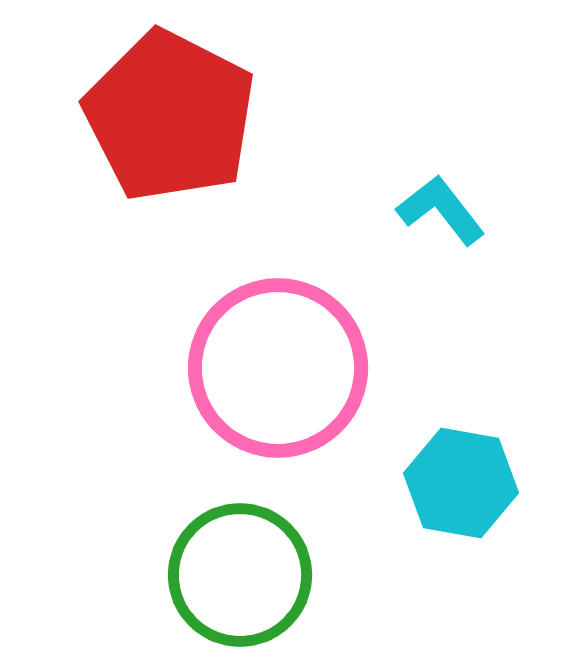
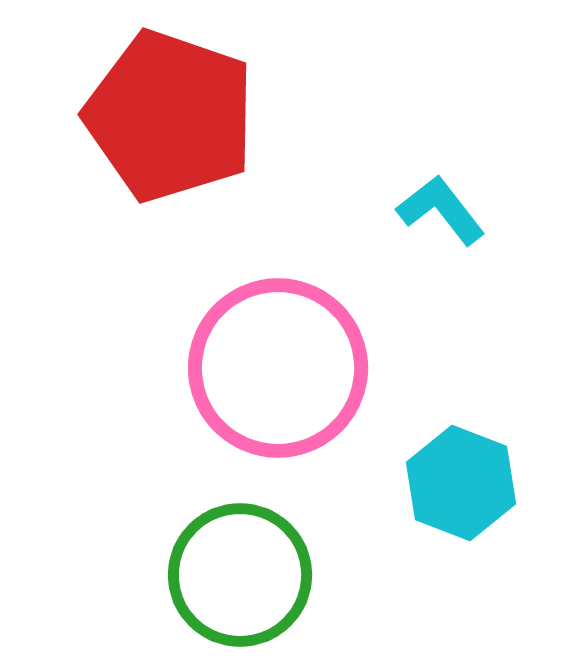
red pentagon: rotated 8 degrees counterclockwise
cyan hexagon: rotated 11 degrees clockwise
